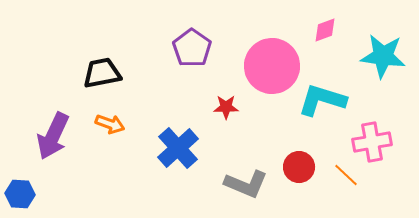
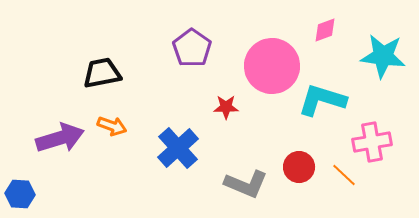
orange arrow: moved 2 px right, 2 px down
purple arrow: moved 7 px right, 2 px down; rotated 132 degrees counterclockwise
orange line: moved 2 px left
